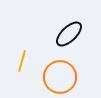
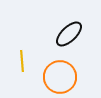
yellow line: rotated 20 degrees counterclockwise
